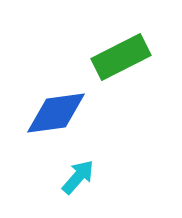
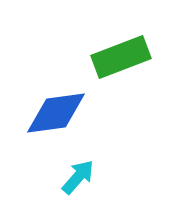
green rectangle: rotated 6 degrees clockwise
